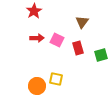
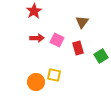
green square: moved 1 px down; rotated 16 degrees counterclockwise
yellow square: moved 2 px left, 4 px up
orange circle: moved 1 px left, 4 px up
